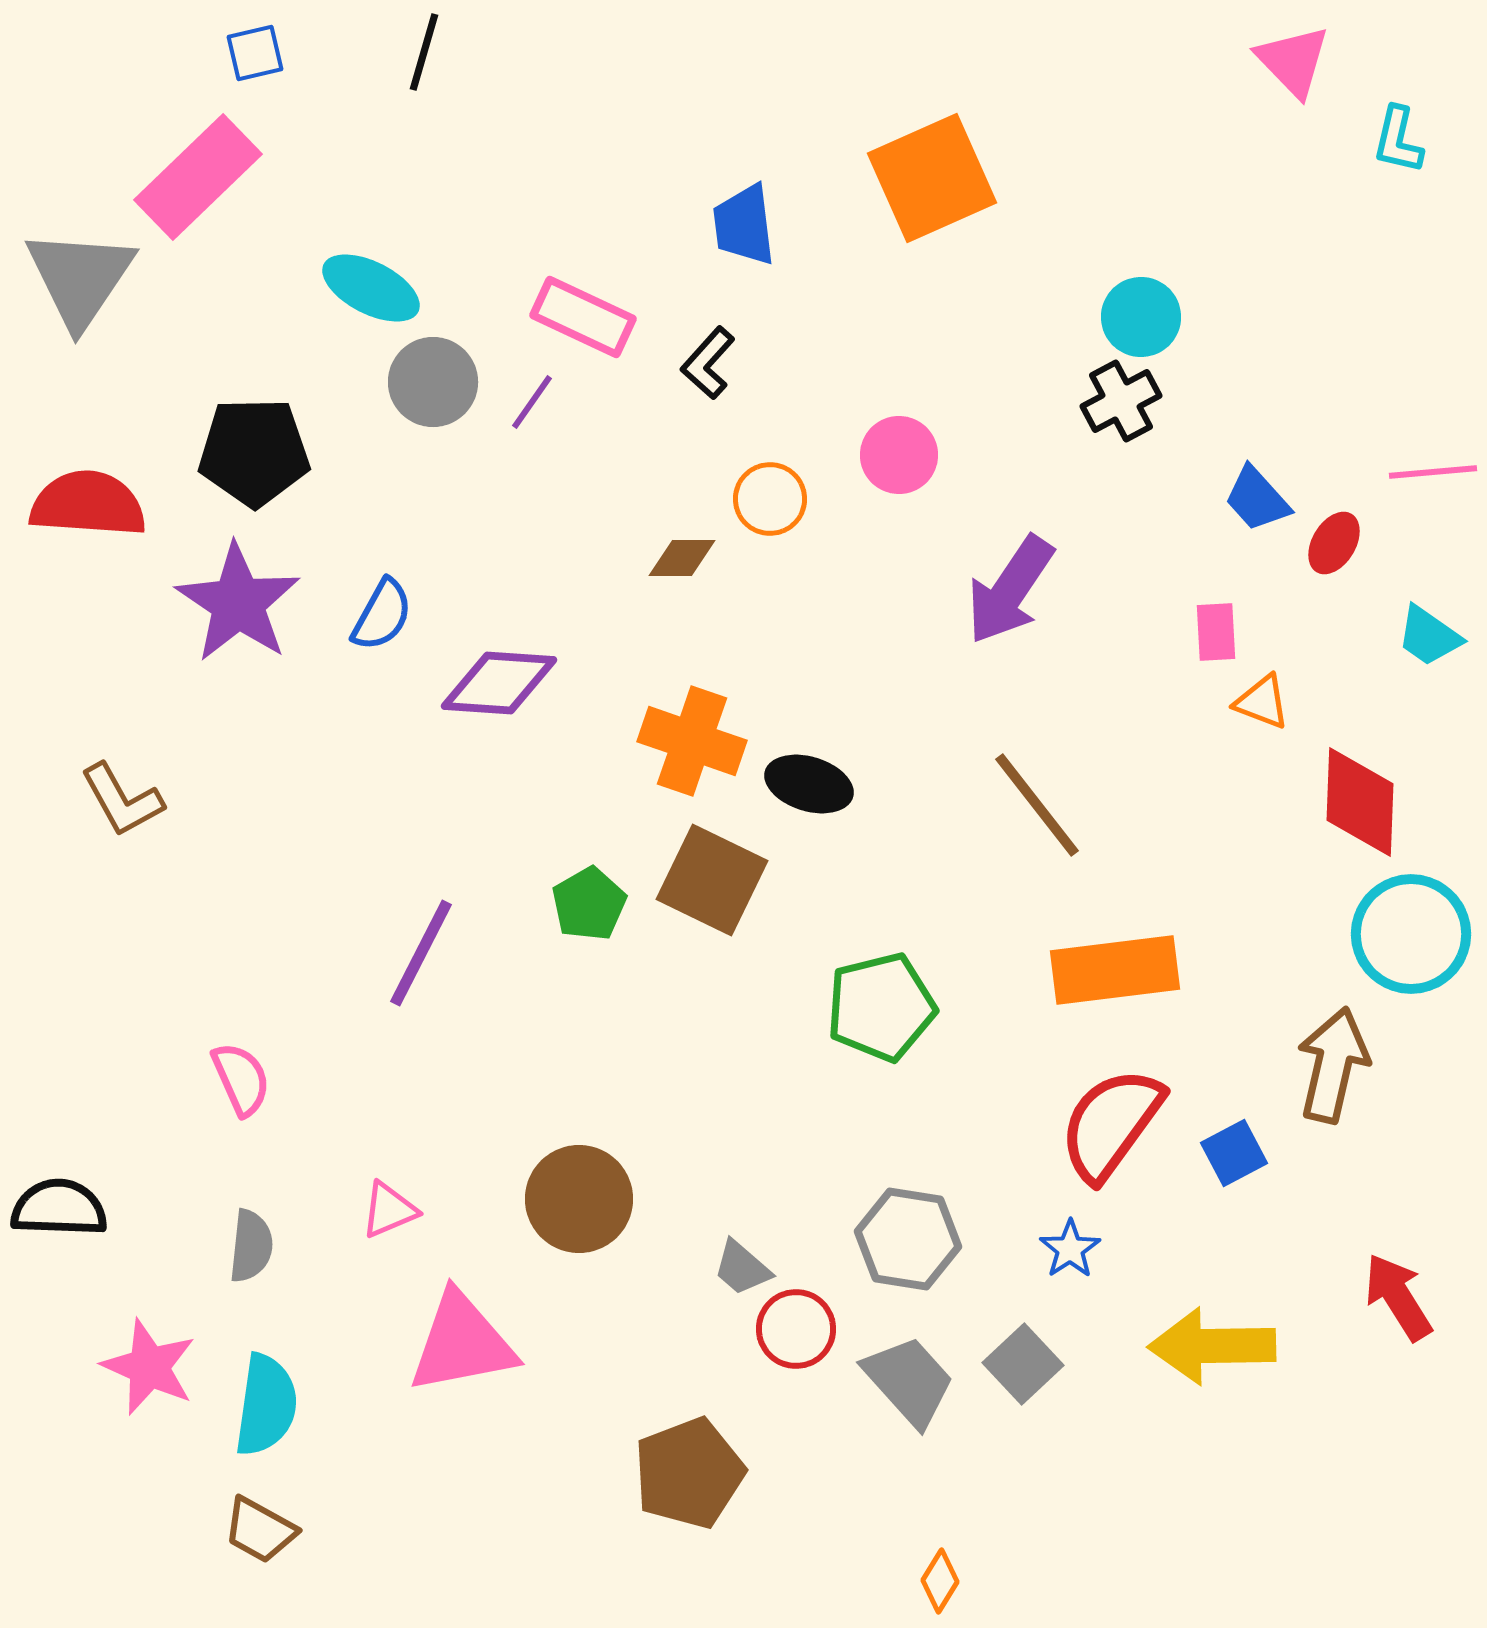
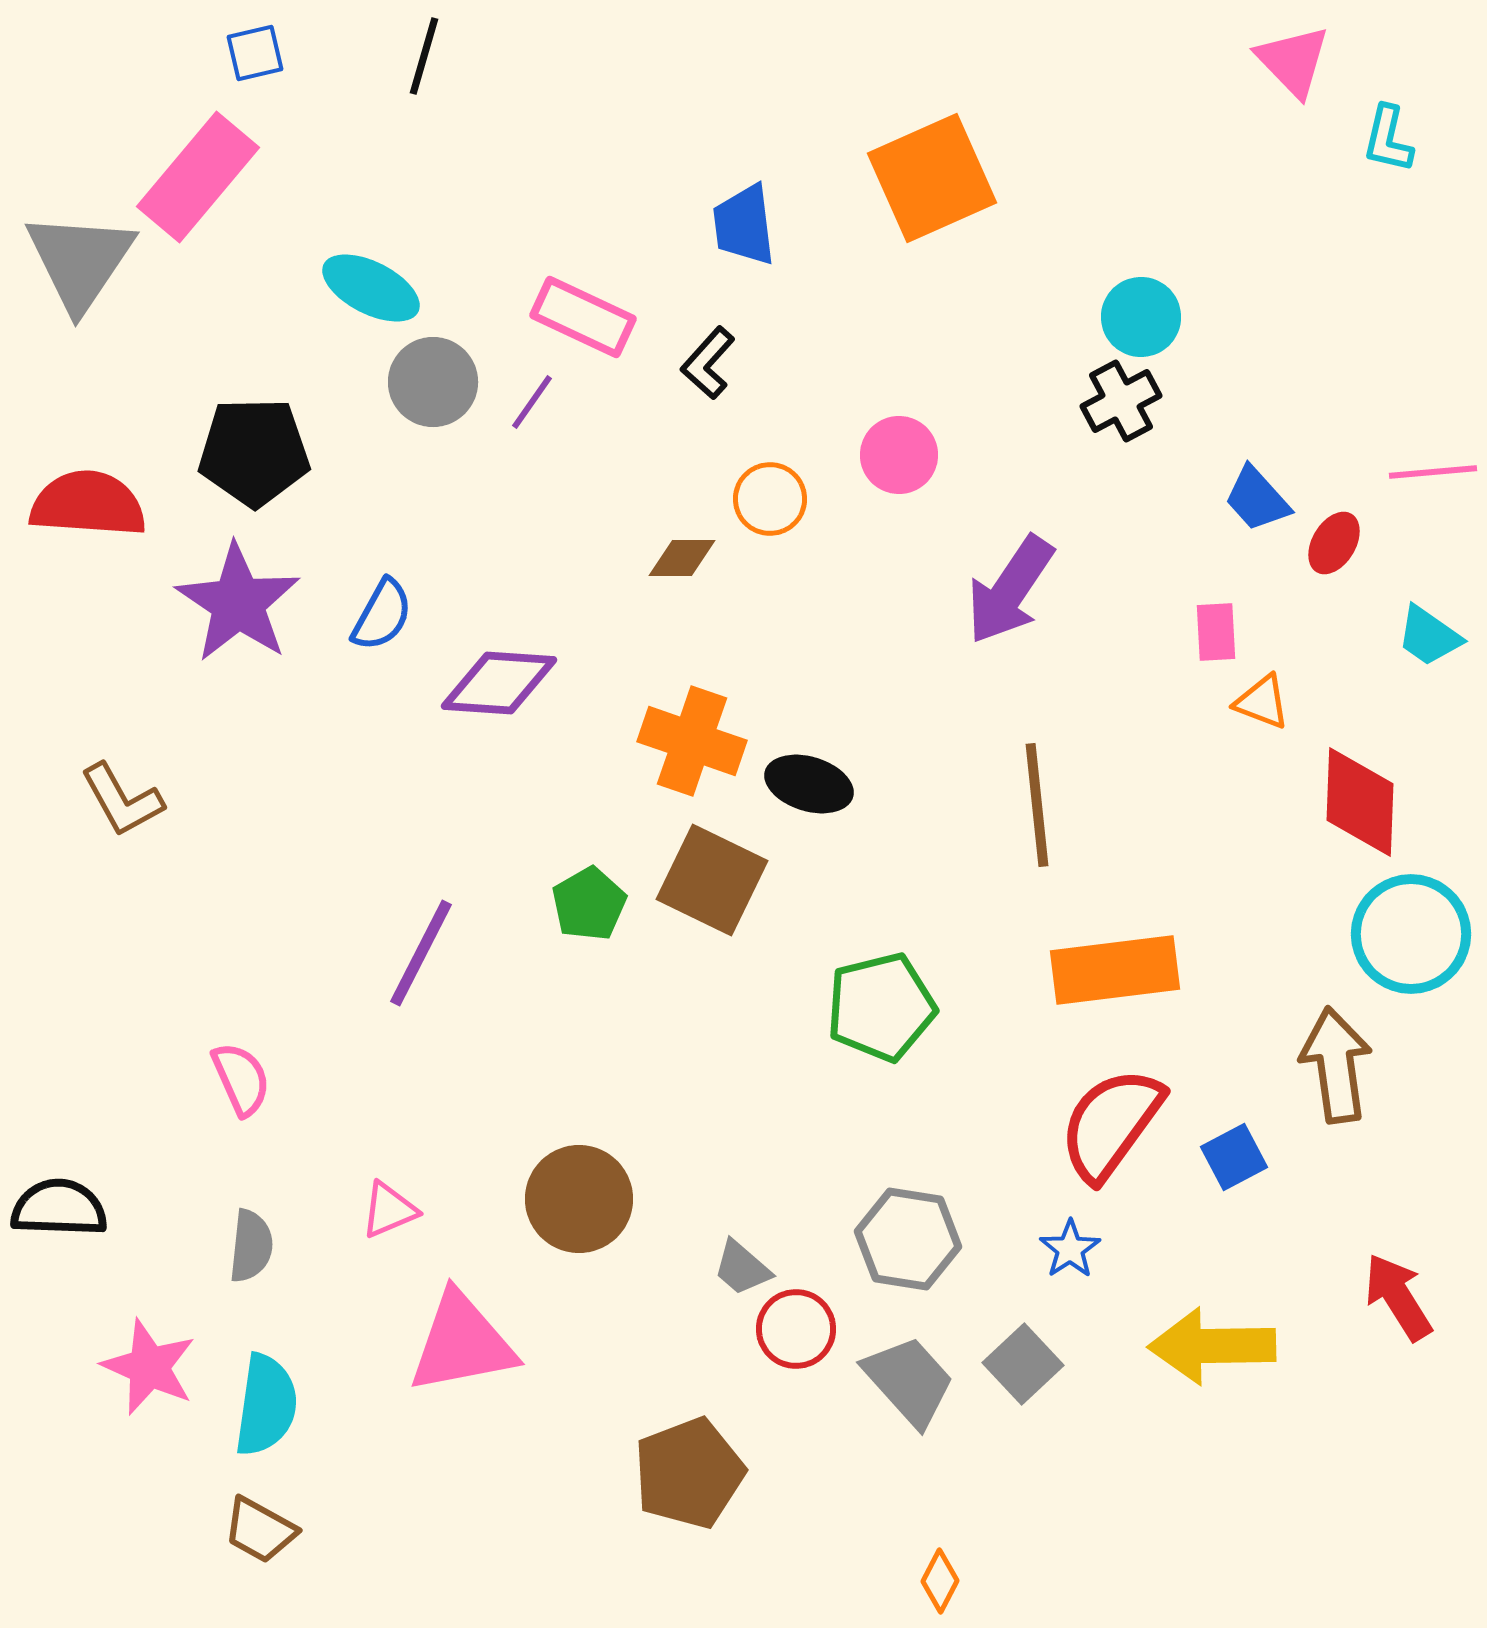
black line at (424, 52): moved 4 px down
cyan L-shape at (1398, 140): moved 10 px left, 1 px up
pink rectangle at (198, 177): rotated 6 degrees counterclockwise
gray triangle at (80, 278): moved 17 px up
brown line at (1037, 805): rotated 32 degrees clockwise
brown arrow at (1333, 1065): moved 3 px right; rotated 21 degrees counterclockwise
blue square at (1234, 1153): moved 4 px down
orange diamond at (940, 1581): rotated 4 degrees counterclockwise
